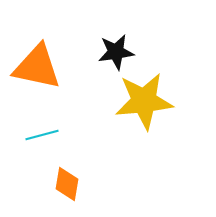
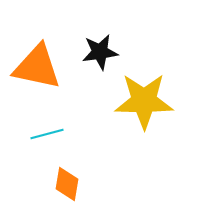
black star: moved 16 px left
yellow star: rotated 6 degrees clockwise
cyan line: moved 5 px right, 1 px up
